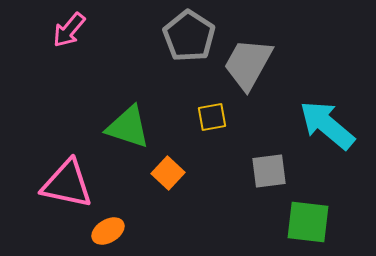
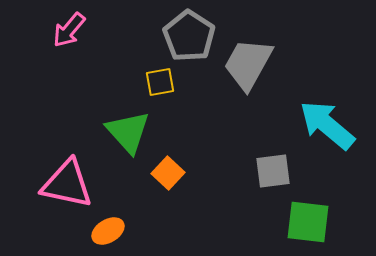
yellow square: moved 52 px left, 35 px up
green triangle: moved 5 px down; rotated 30 degrees clockwise
gray square: moved 4 px right
